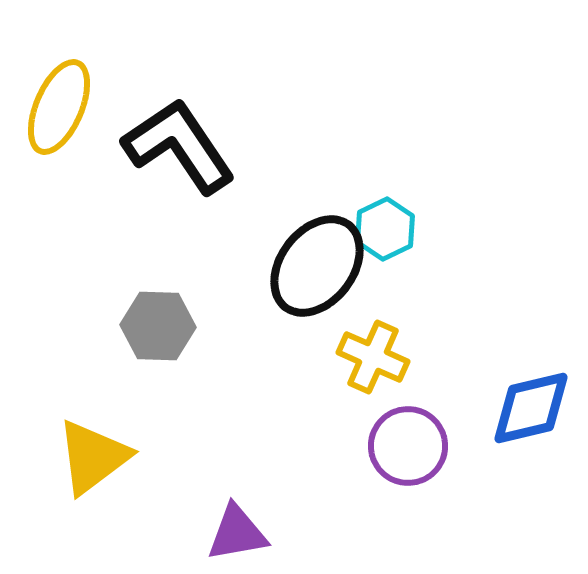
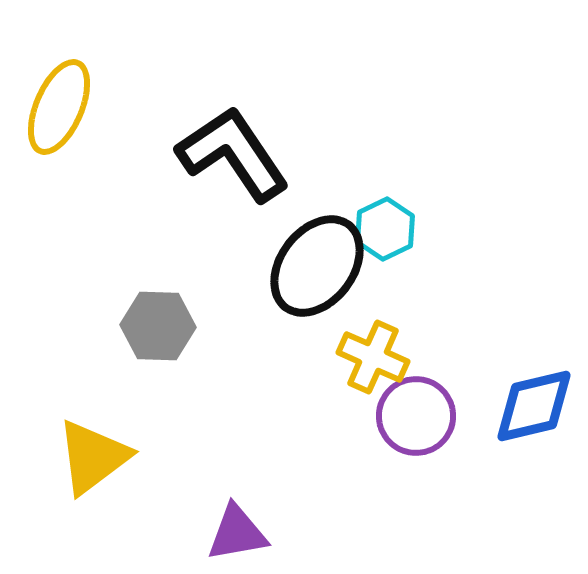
black L-shape: moved 54 px right, 8 px down
blue diamond: moved 3 px right, 2 px up
purple circle: moved 8 px right, 30 px up
